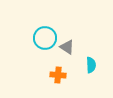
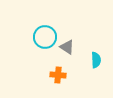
cyan circle: moved 1 px up
cyan semicircle: moved 5 px right, 5 px up
